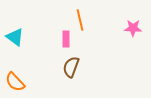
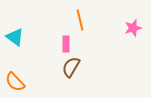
pink star: rotated 18 degrees counterclockwise
pink rectangle: moved 5 px down
brown semicircle: rotated 10 degrees clockwise
